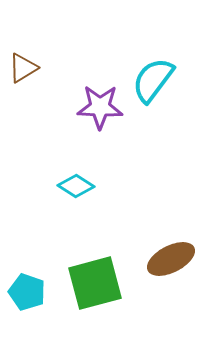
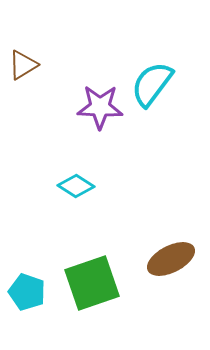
brown triangle: moved 3 px up
cyan semicircle: moved 1 px left, 4 px down
green square: moved 3 px left; rotated 4 degrees counterclockwise
